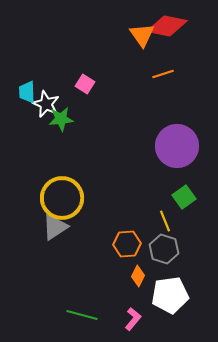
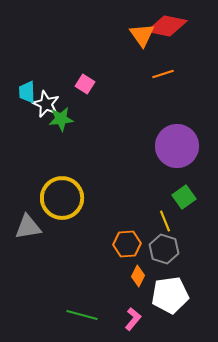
gray triangle: moved 27 px left; rotated 24 degrees clockwise
